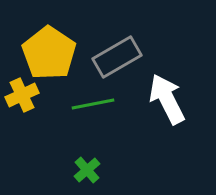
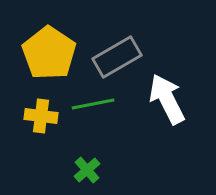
yellow cross: moved 19 px right, 21 px down; rotated 32 degrees clockwise
